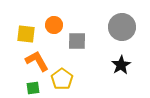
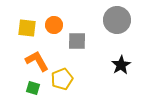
gray circle: moved 5 px left, 7 px up
yellow square: moved 1 px right, 6 px up
yellow pentagon: rotated 15 degrees clockwise
green square: rotated 24 degrees clockwise
